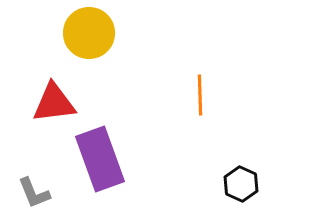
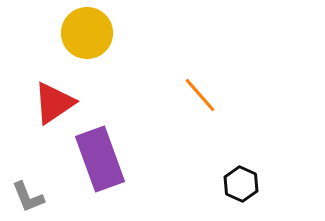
yellow circle: moved 2 px left
orange line: rotated 39 degrees counterclockwise
red triangle: rotated 27 degrees counterclockwise
gray L-shape: moved 6 px left, 4 px down
